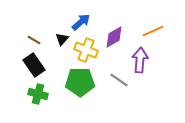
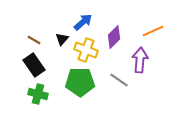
blue arrow: moved 2 px right
purple diamond: rotated 15 degrees counterclockwise
